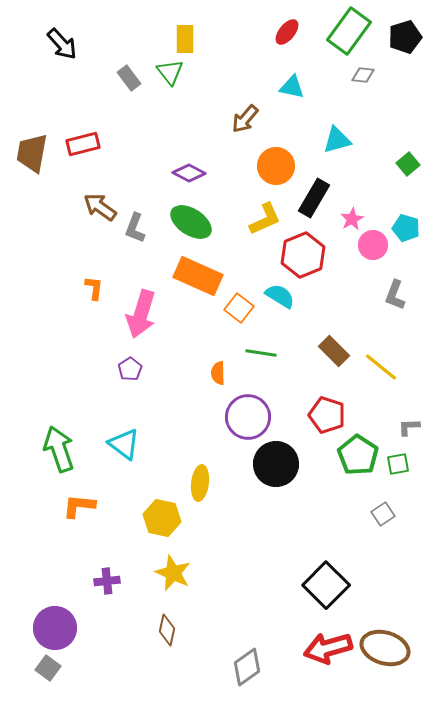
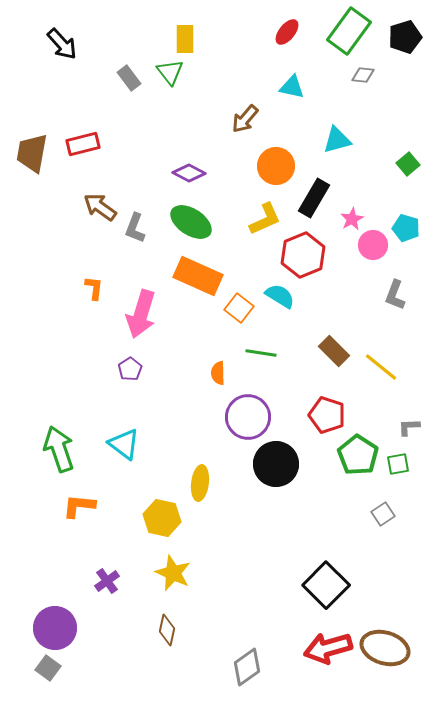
purple cross at (107, 581): rotated 30 degrees counterclockwise
